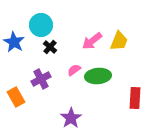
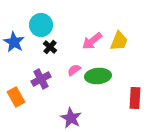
purple star: rotated 10 degrees counterclockwise
